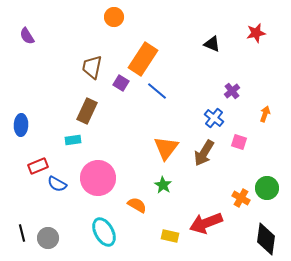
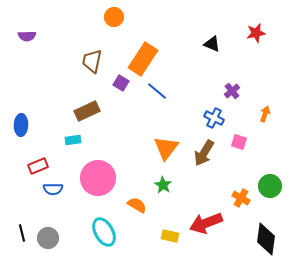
purple semicircle: rotated 60 degrees counterclockwise
brown trapezoid: moved 6 px up
brown rectangle: rotated 40 degrees clockwise
blue cross: rotated 12 degrees counterclockwise
blue semicircle: moved 4 px left, 5 px down; rotated 30 degrees counterclockwise
green circle: moved 3 px right, 2 px up
